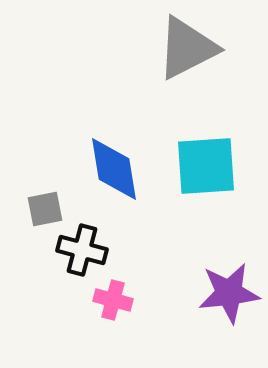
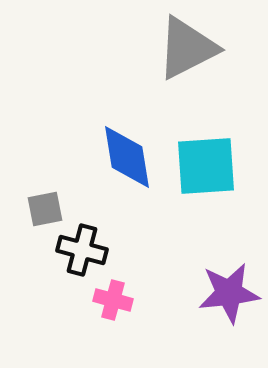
blue diamond: moved 13 px right, 12 px up
